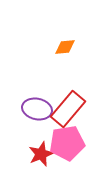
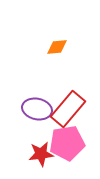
orange diamond: moved 8 px left
red star: rotated 15 degrees clockwise
